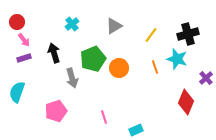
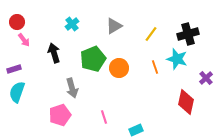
yellow line: moved 1 px up
purple rectangle: moved 10 px left, 11 px down
gray arrow: moved 10 px down
red diamond: rotated 10 degrees counterclockwise
pink pentagon: moved 4 px right, 4 px down
